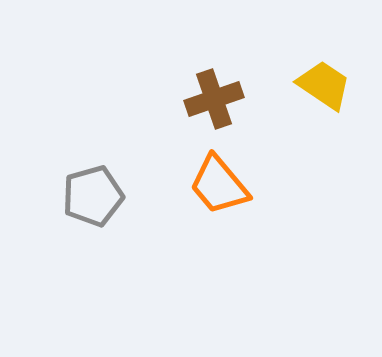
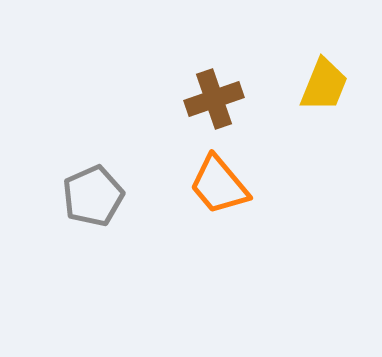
yellow trapezoid: rotated 78 degrees clockwise
gray pentagon: rotated 8 degrees counterclockwise
